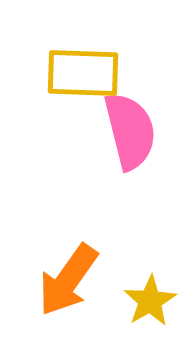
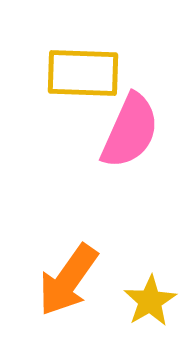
pink semicircle: rotated 38 degrees clockwise
